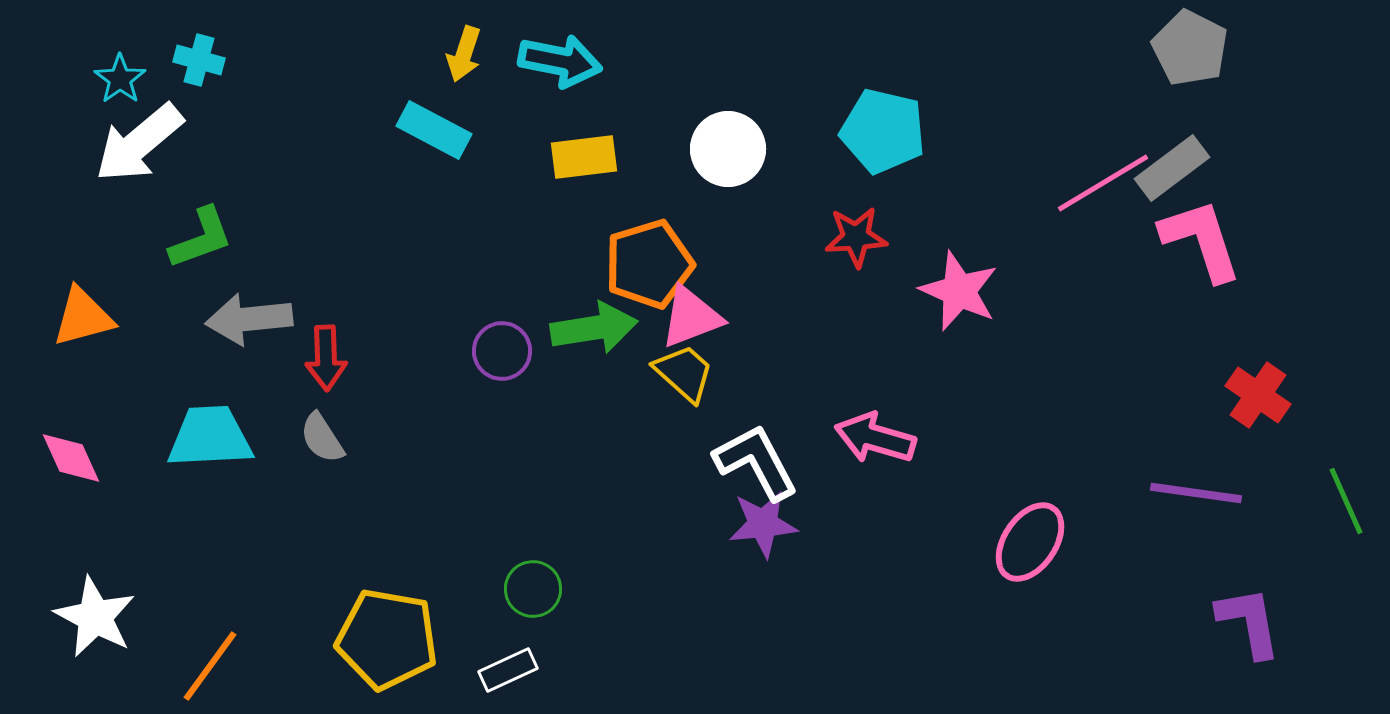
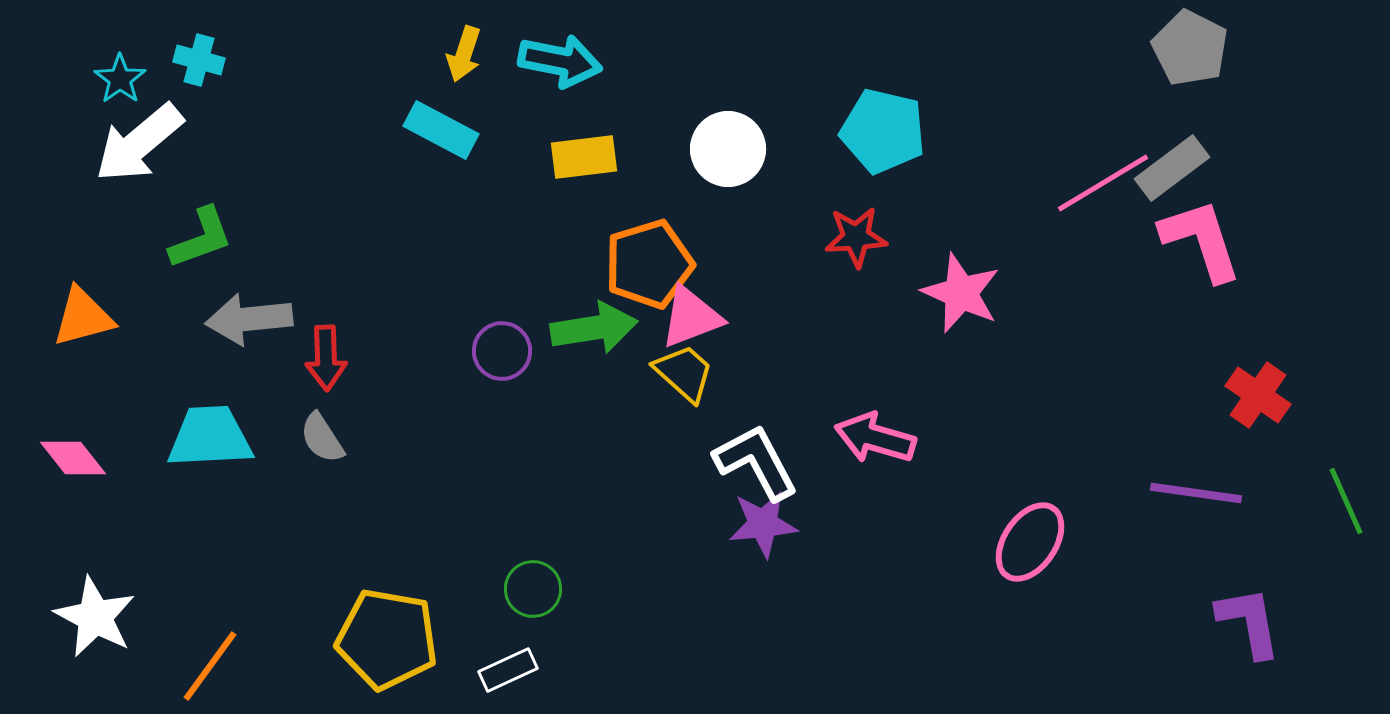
cyan rectangle: moved 7 px right
pink star: moved 2 px right, 2 px down
pink diamond: moved 2 px right; rotated 14 degrees counterclockwise
